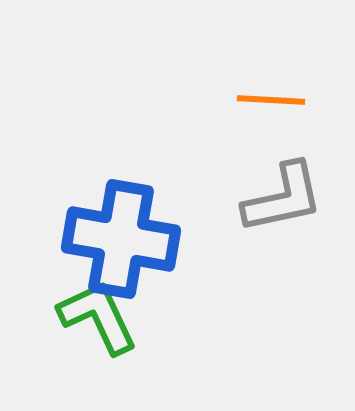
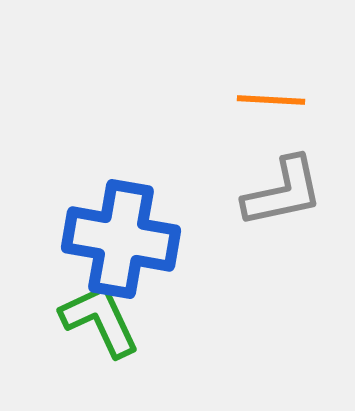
gray L-shape: moved 6 px up
green L-shape: moved 2 px right, 3 px down
